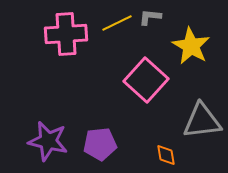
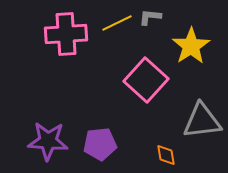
yellow star: rotated 9 degrees clockwise
purple star: rotated 9 degrees counterclockwise
